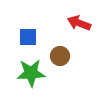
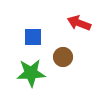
blue square: moved 5 px right
brown circle: moved 3 px right, 1 px down
